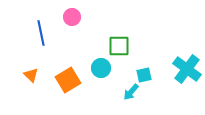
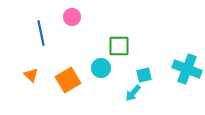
cyan cross: rotated 16 degrees counterclockwise
cyan arrow: moved 2 px right, 1 px down
